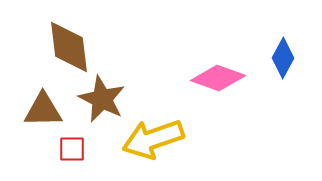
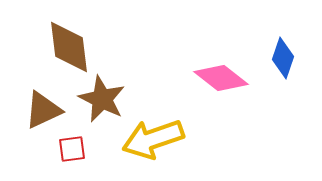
blue diamond: rotated 9 degrees counterclockwise
pink diamond: moved 3 px right; rotated 18 degrees clockwise
brown triangle: rotated 24 degrees counterclockwise
red square: rotated 8 degrees counterclockwise
